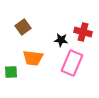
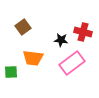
pink rectangle: rotated 30 degrees clockwise
